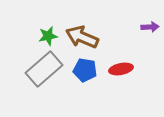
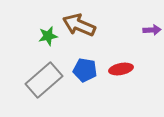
purple arrow: moved 2 px right, 3 px down
brown arrow: moved 3 px left, 12 px up
gray rectangle: moved 11 px down
